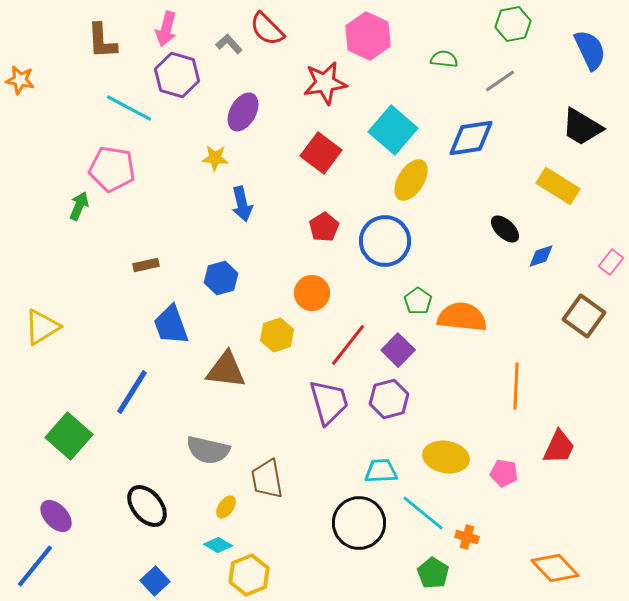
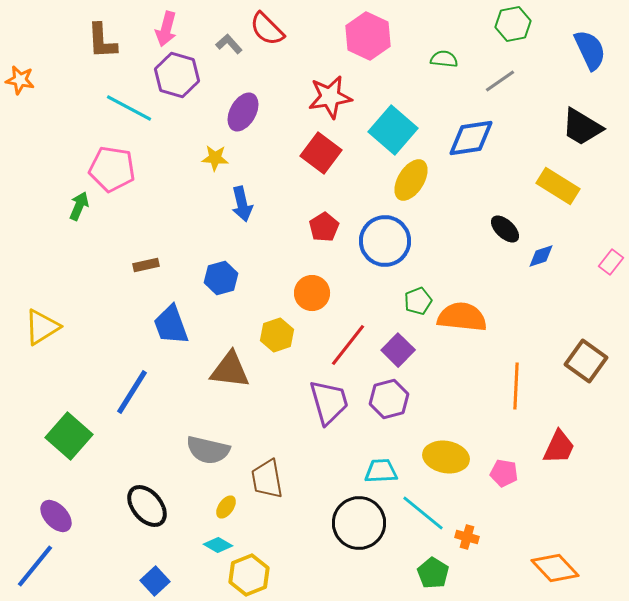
red star at (325, 83): moved 5 px right, 14 px down
green pentagon at (418, 301): rotated 16 degrees clockwise
brown square at (584, 316): moved 2 px right, 45 px down
brown triangle at (226, 370): moved 4 px right
